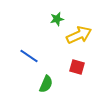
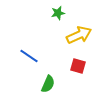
green star: moved 1 px right, 6 px up
red square: moved 1 px right, 1 px up
green semicircle: moved 2 px right
